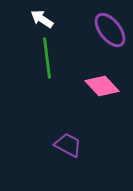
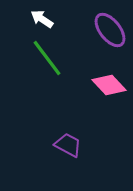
green line: rotated 30 degrees counterclockwise
pink diamond: moved 7 px right, 1 px up
